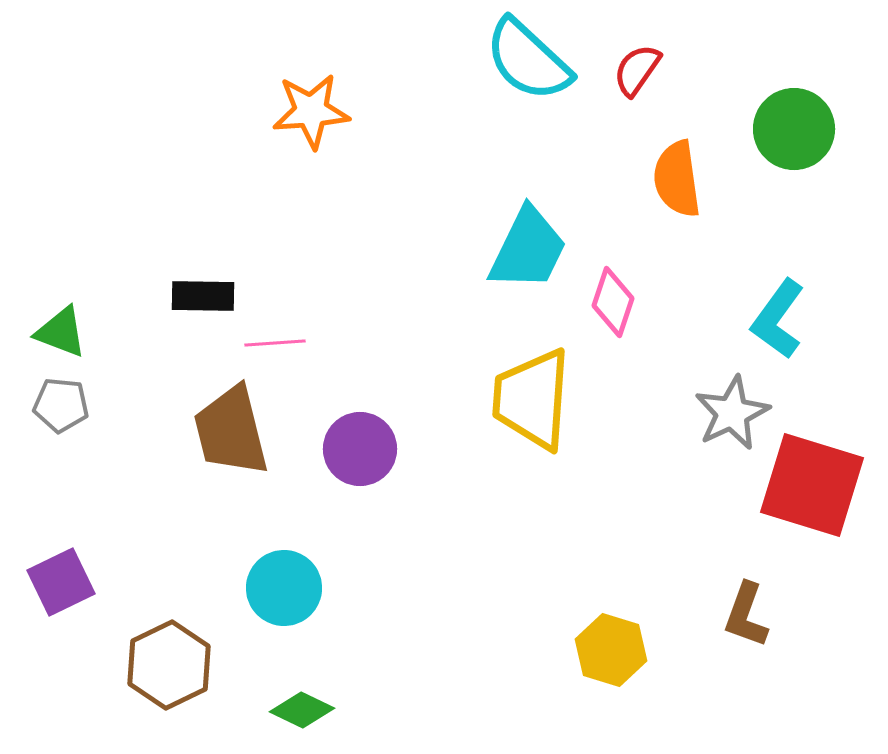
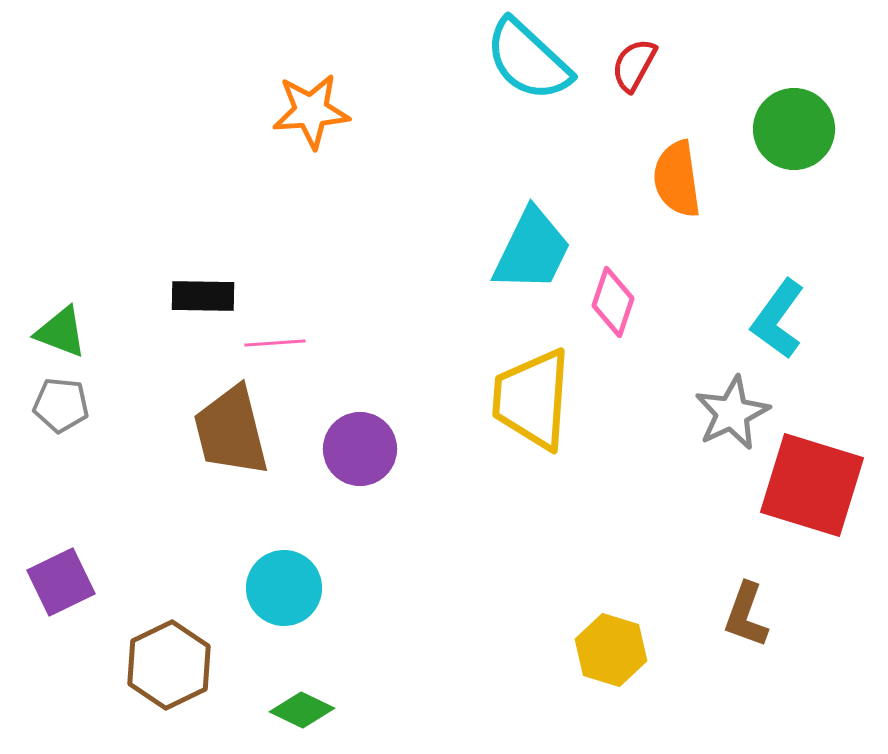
red semicircle: moved 3 px left, 5 px up; rotated 6 degrees counterclockwise
cyan trapezoid: moved 4 px right, 1 px down
